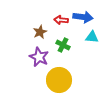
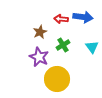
red arrow: moved 1 px up
cyan triangle: moved 10 px down; rotated 48 degrees clockwise
green cross: rotated 32 degrees clockwise
yellow circle: moved 2 px left, 1 px up
